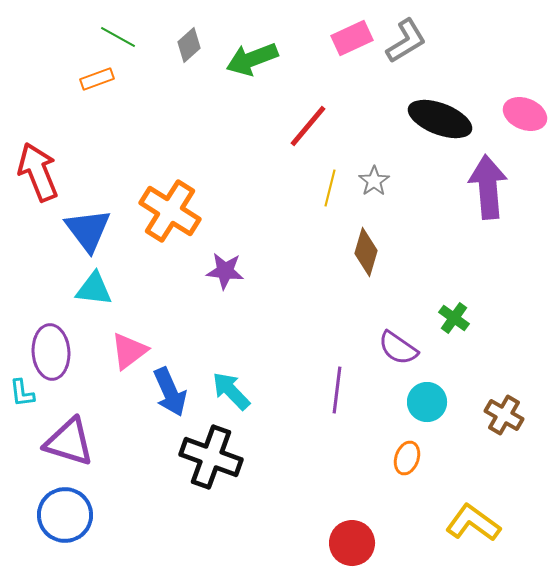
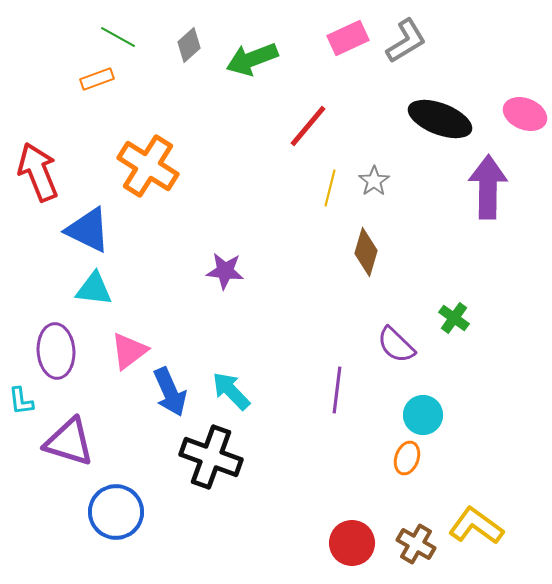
pink rectangle: moved 4 px left
purple arrow: rotated 6 degrees clockwise
orange cross: moved 22 px left, 45 px up
blue triangle: rotated 27 degrees counterclockwise
purple semicircle: moved 2 px left, 3 px up; rotated 9 degrees clockwise
purple ellipse: moved 5 px right, 1 px up
cyan L-shape: moved 1 px left, 8 px down
cyan circle: moved 4 px left, 13 px down
brown cross: moved 88 px left, 129 px down
blue circle: moved 51 px right, 3 px up
yellow L-shape: moved 3 px right, 3 px down
